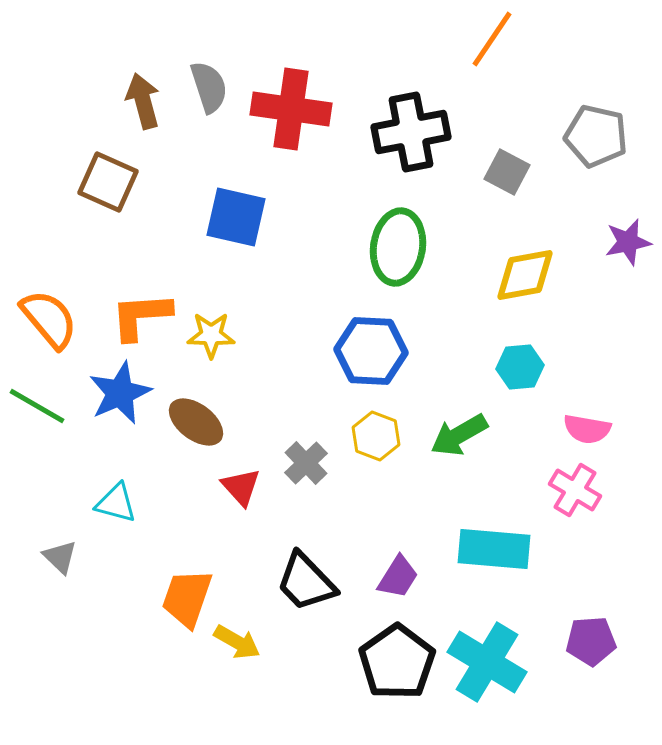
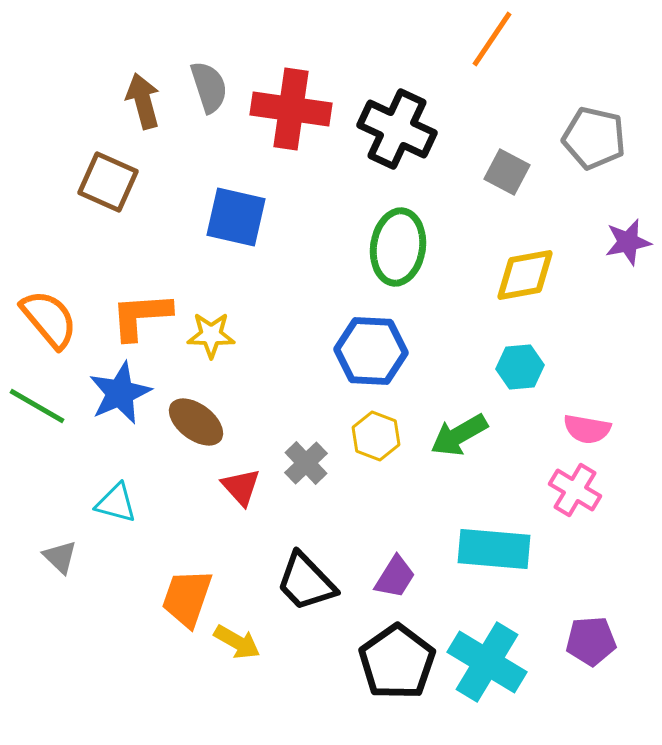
black cross: moved 14 px left, 3 px up; rotated 36 degrees clockwise
gray pentagon: moved 2 px left, 2 px down
purple trapezoid: moved 3 px left
